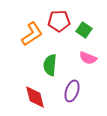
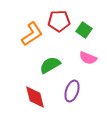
green semicircle: rotated 55 degrees clockwise
